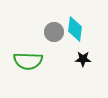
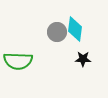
gray circle: moved 3 px right
green semicircle: moved 10 px left
